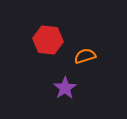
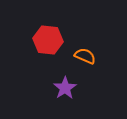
orange semicircle: rotated 40 degrees clockwise
